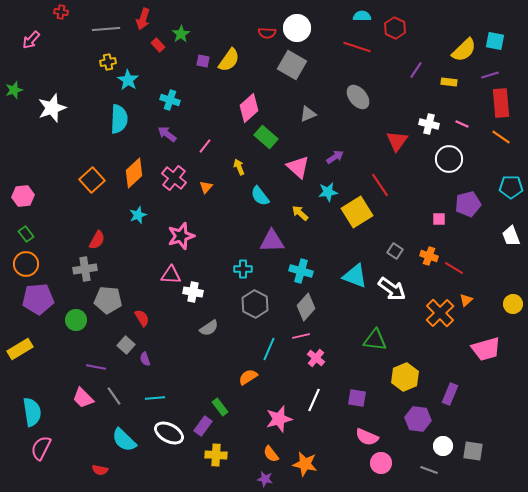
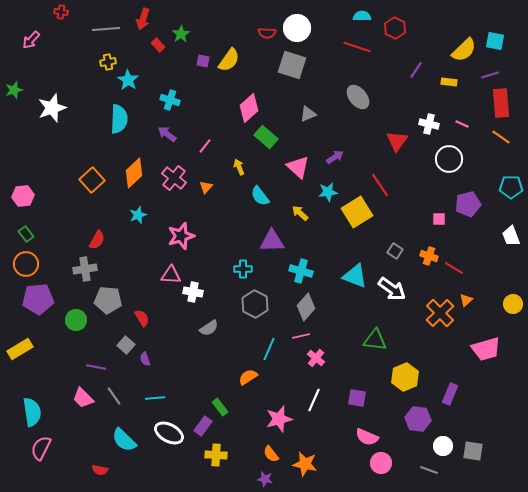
gray square at (292, 65): rotated 12 degrees counterclockwise
